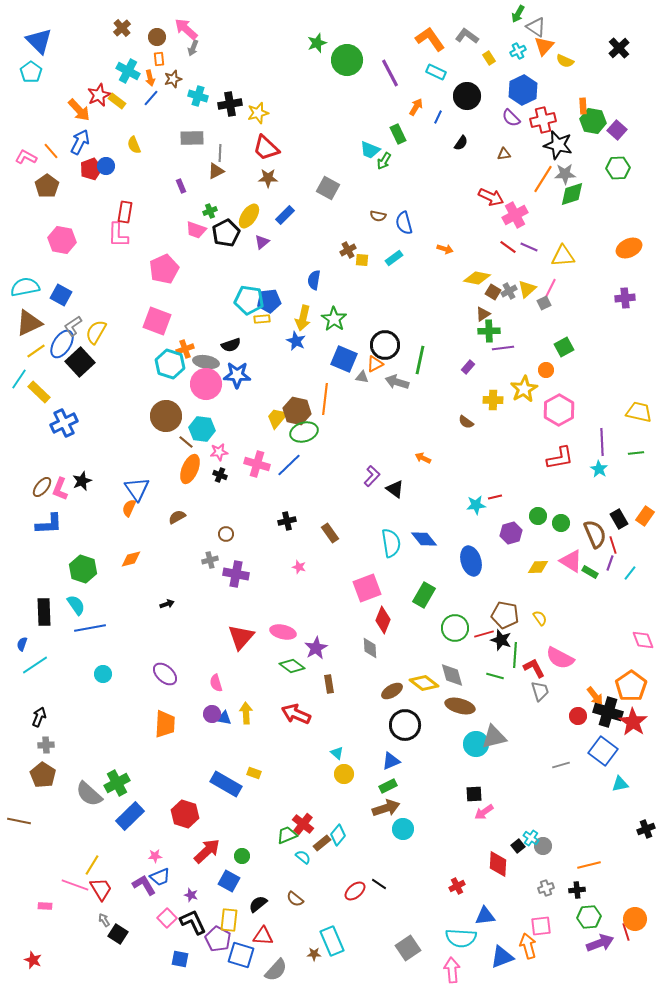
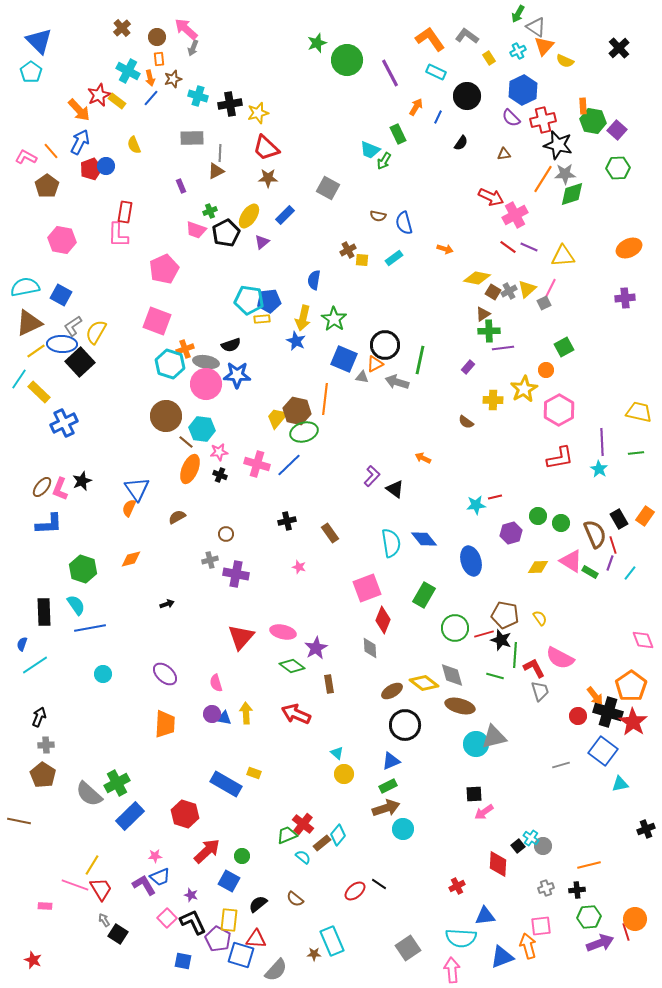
blue ellipse at (62, 344): rotated 60 degrees clockwise
red triangle at (263, 936): moved 7 px left, 3 px down
blue square at (180, 959): moved 3 px right, 2 px down
